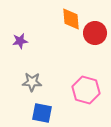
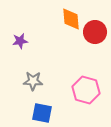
red circle: moved 1 px up
gray star: moved 1 px right, 1 px up
